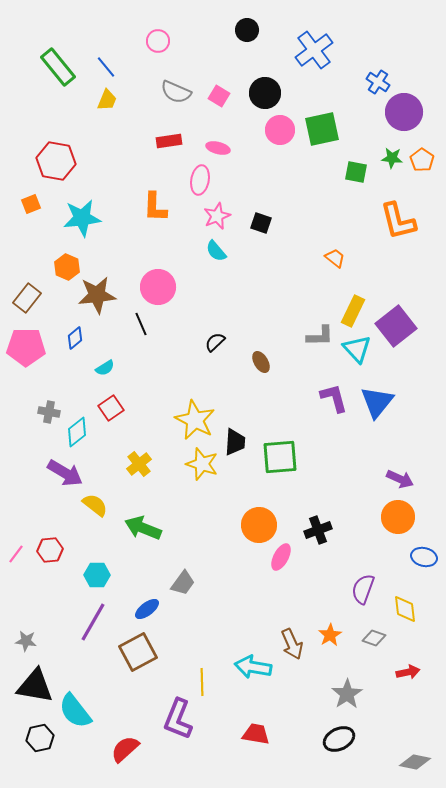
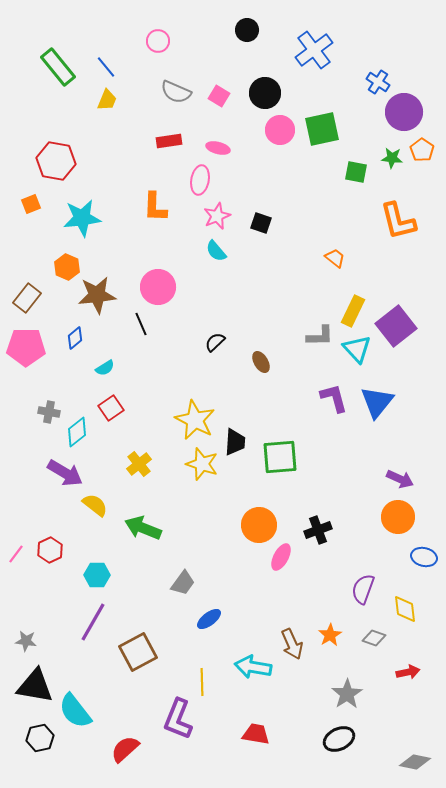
orange pentagon at (422, 160): moved 10 px up
red hexagon at (50, 550): rotated 20 degrees counterclockwise
blue ellipse at (147, 609): moved 62 px right, 10 px down
